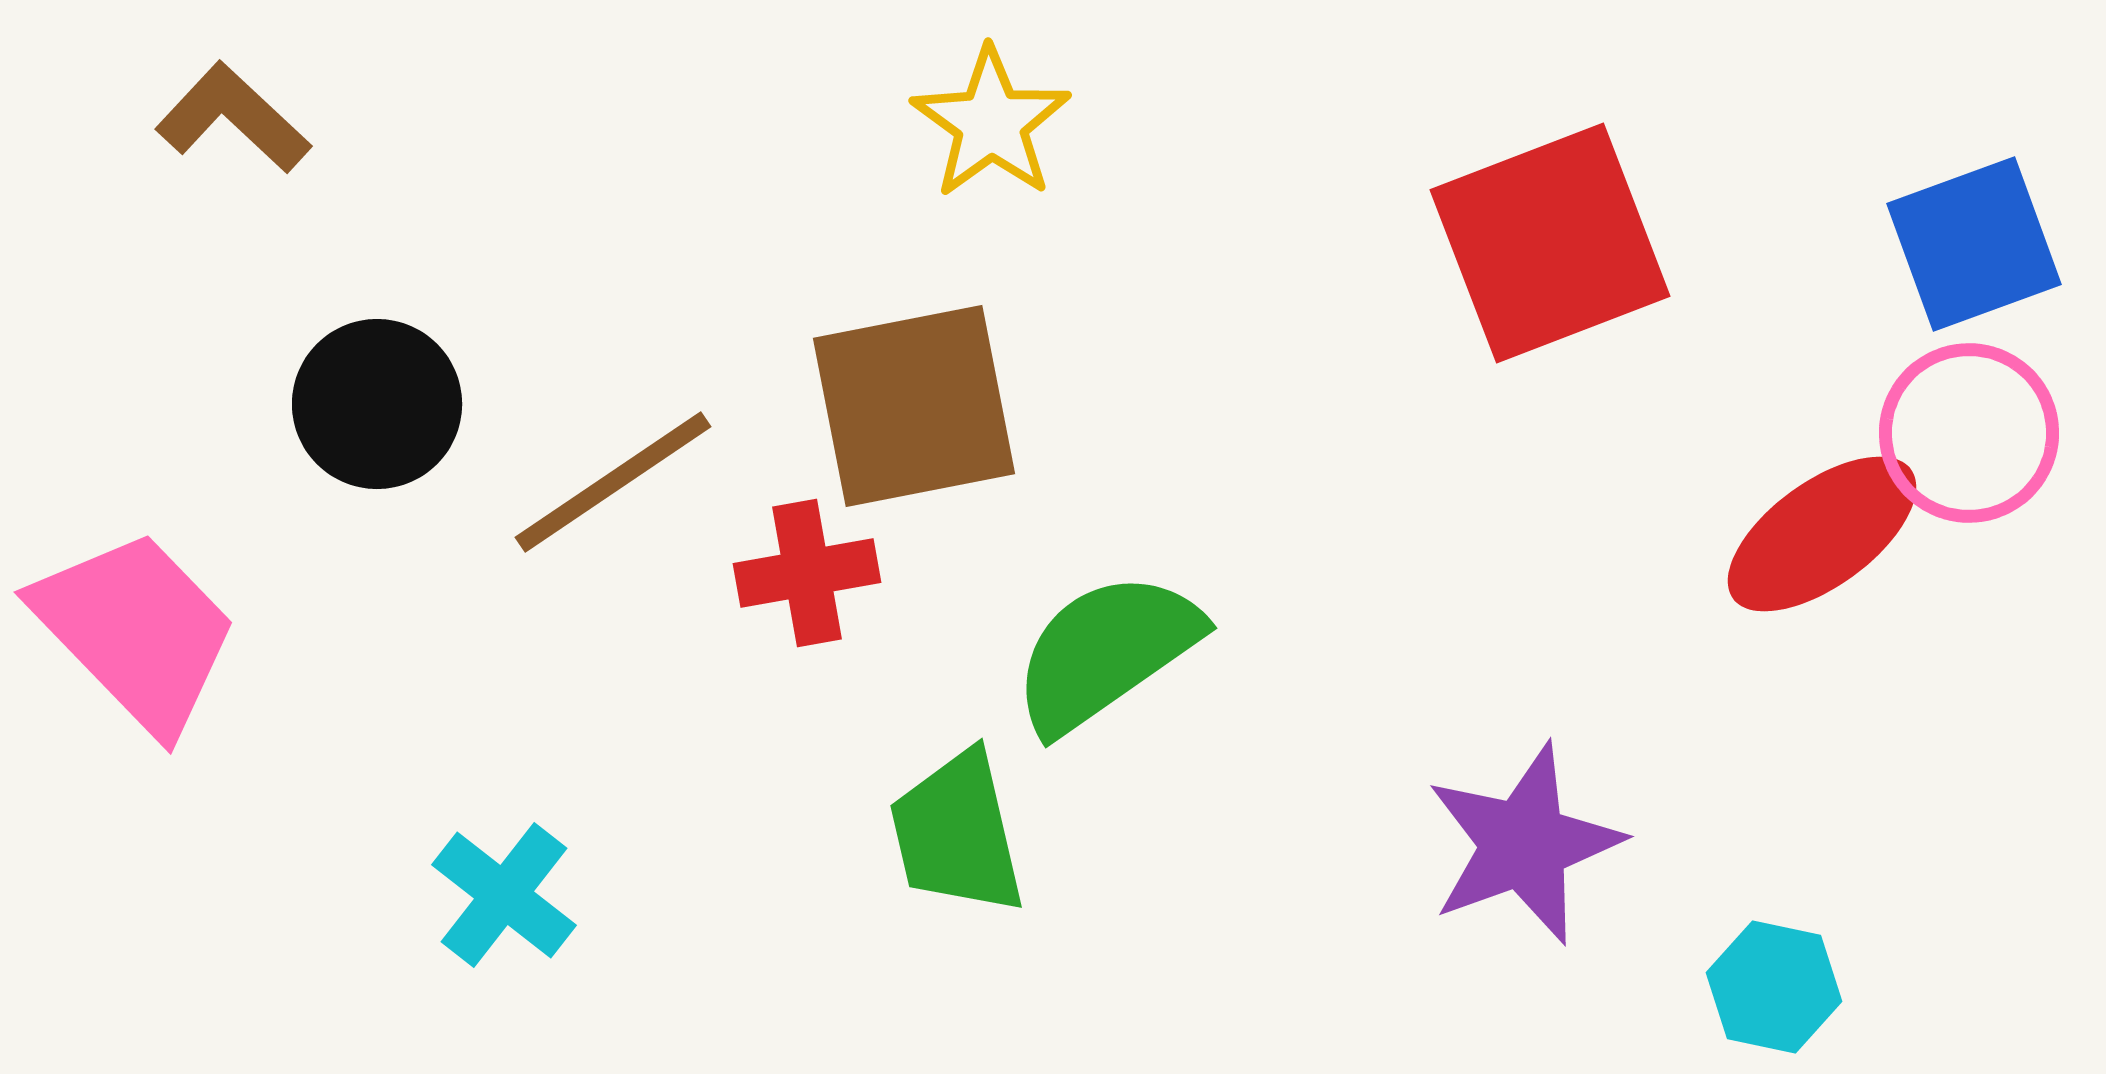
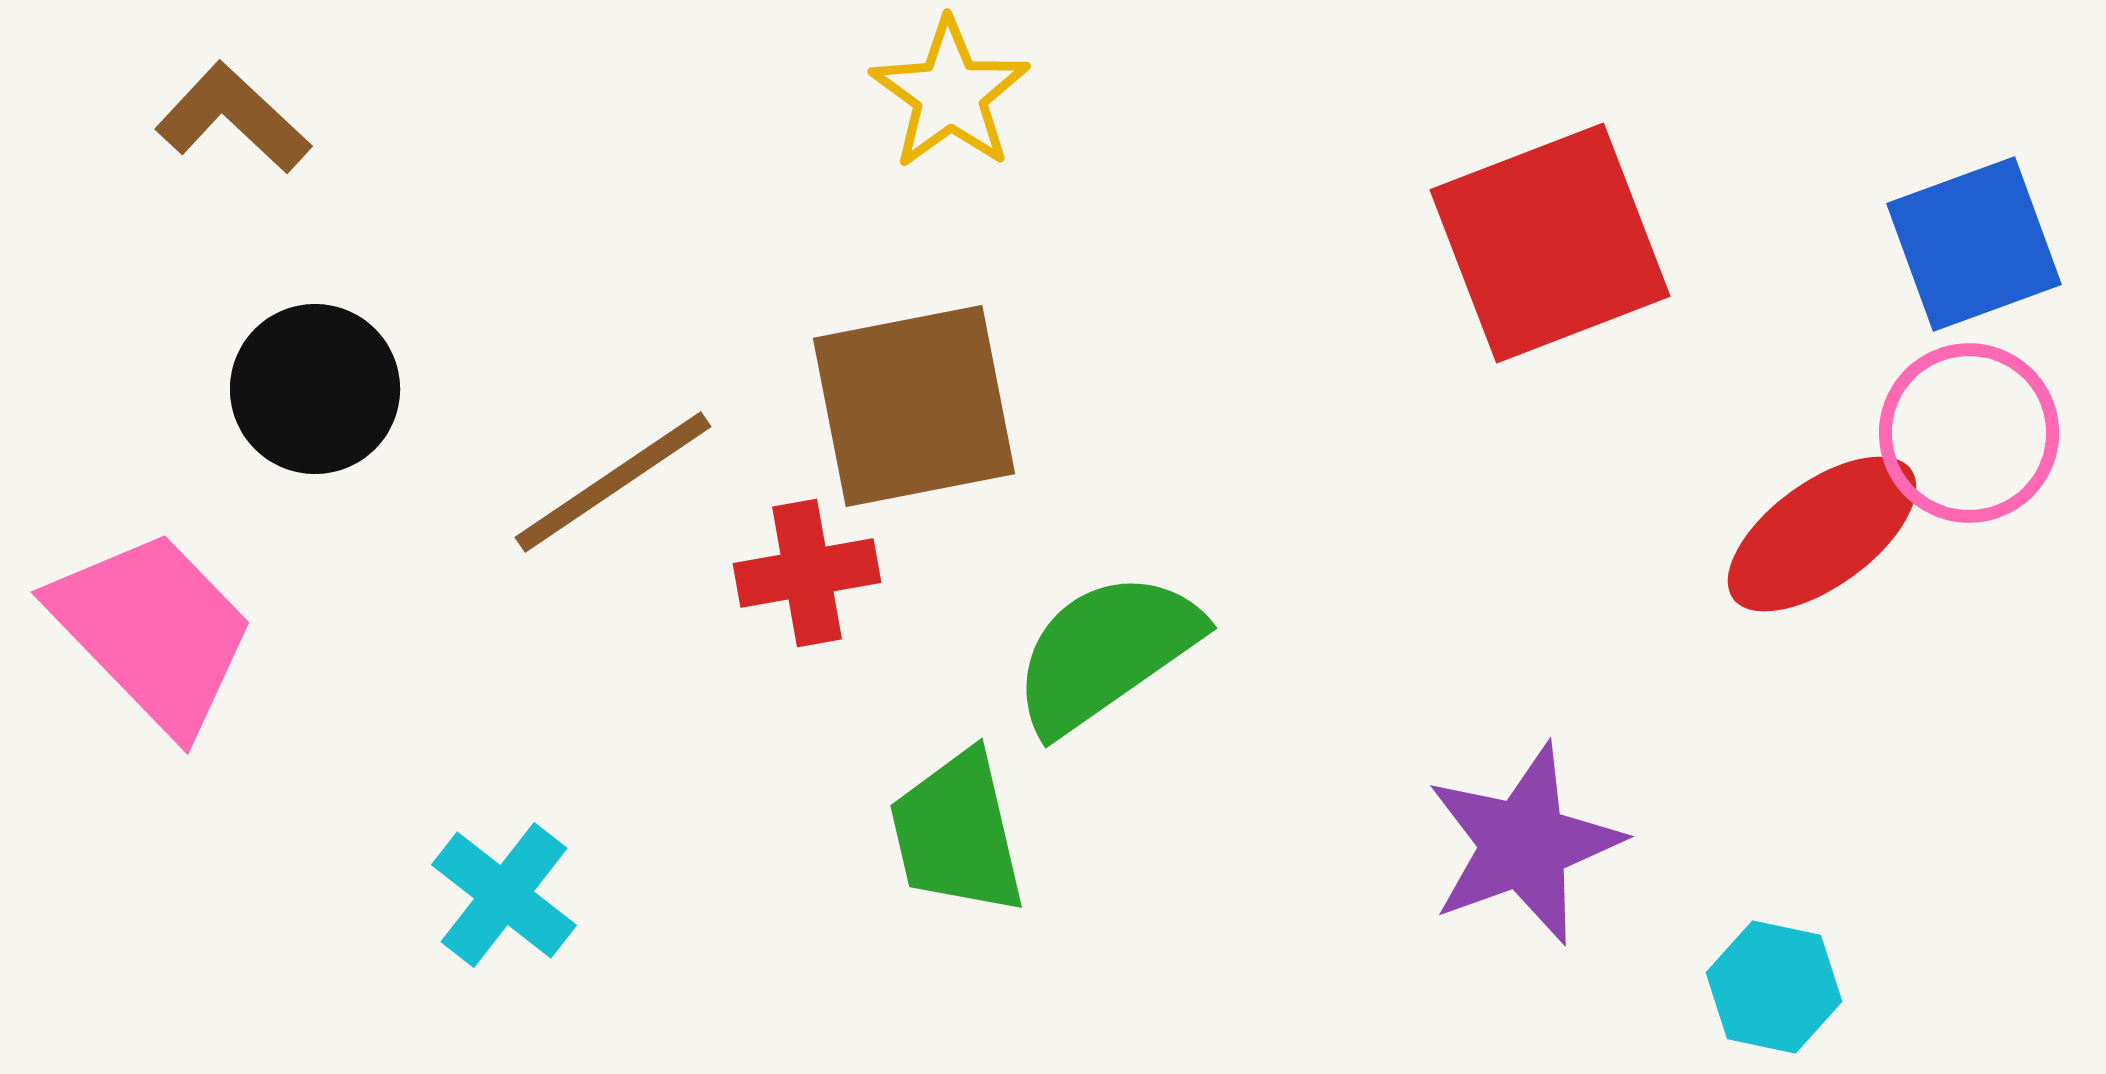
yellow star: moved 41 px left, 29 px up
black circle: moved 62 px left, 15 px up
pink trapezoid: moved 17 px right
